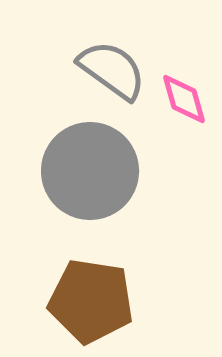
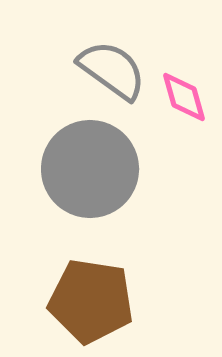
pink diamond: moved 2 px up
gray circle: moved 2 px up
